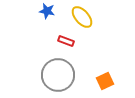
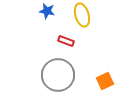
yellow ellipse: moved 2 px up; rotated 25 degrees clockwise
